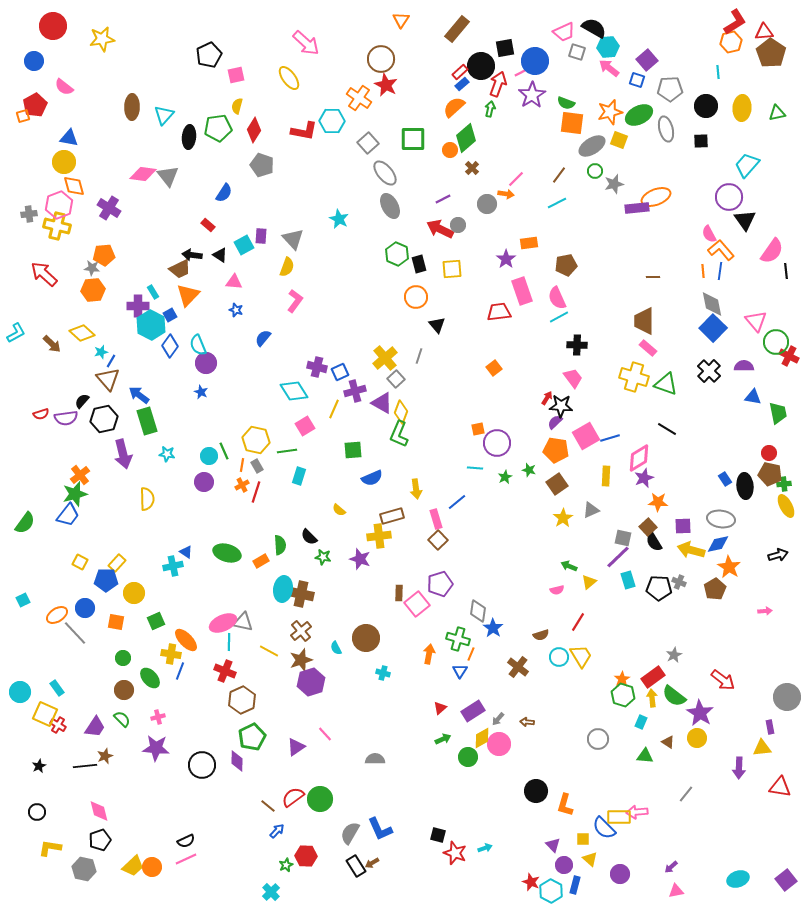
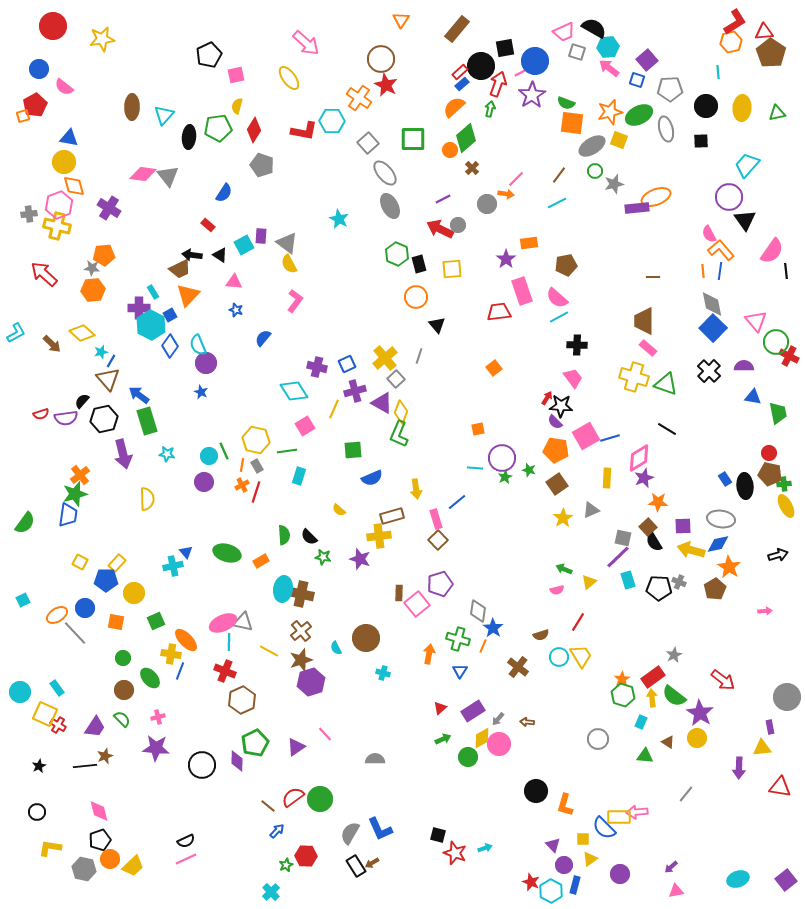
blue circle at (34, 61): moved 5 px right, 8 px down
gray triangle at (293, 239): moved 6 px left, 4 px down; rotated 10 degrees counterclockwise
yellow semicircle at (287, 267): moved 2 px right, 3 px up; rotated 132 degrees clockwise
pink semicircle at (557, 298): rotated 25 degrees counterclockwise
purple cross at (138, 306): moved 1 px right, 2 px down
blue square at (340, 372): moved 7 px right, 8 px up
purple semicircle at (555, 422): rotated 91 degrees counterclockwise
purple circle at (497, 443): moved 5 px right, 15 px down
yellow rectangle at (606, 476): moved 1 px right, 2 px down
blue trapezoid at (68, 515): rotated 30 degrees counterclockwise
green semicircle at (280, 545): moved 4 px right, 10 px up
blue triangle at (186, 552): rotated 16 degrees clockwise
green arrow at (569, 566): moved 5 px left, 3 px down
orange line at (471, 654): moved 12 px right, 8 px up
green pentagon at (252, 737): moved 3 px right, 6 px down
yellow triangle at (590, 859): rotated 42 degrees clockwise
orange circle at (152, 867): moved 42 px left, 8 px up
